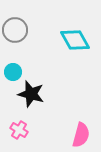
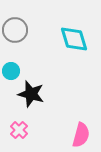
cyan diamond: moved 1 px left, 1 px up; rotated 12 degrees clockwise
cyan circle: moved 2 px left, 1 px up
pink cross: rotated 12 degrees clockwise
